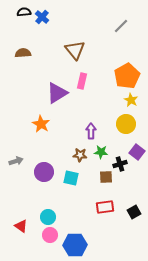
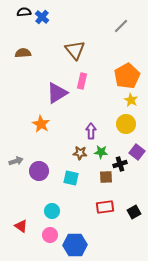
brown star: moved 2 px up
purple circle: moved 5 px left, 1 px up
cyan circle: moved 4 px right, 6 px up
